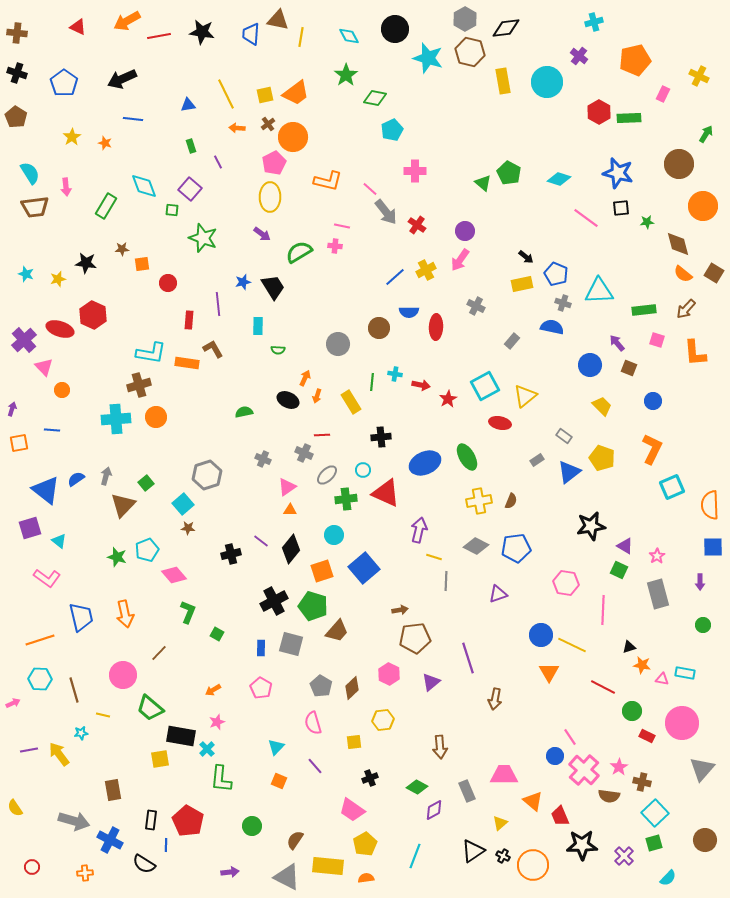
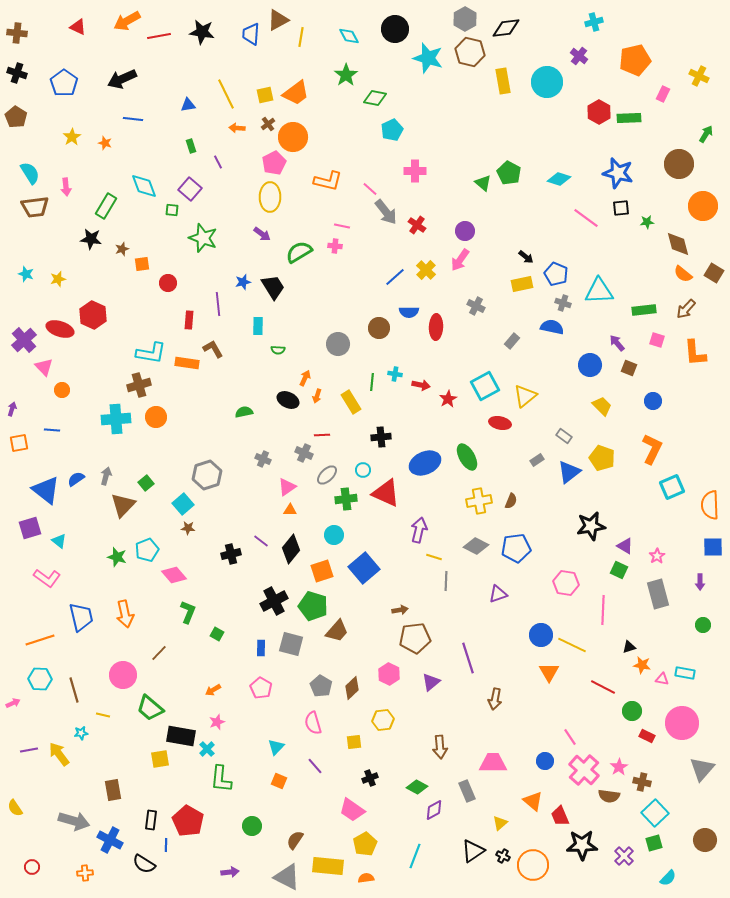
brown triangle at (278, 20): rotated 40 degrees counterclockwise
brown star at (122, 249): rotated 16 degrees counterclockwise
black star at (86, 263): moved 5 px right, 24 px up
yellow cross at (426, 270): rotated 18 degrees counterclockwise
blue circle at (555, 756): moved 10 px left, 5 px down
pink trapezoid at (504, 775): moved 11 px left, 12 px up
